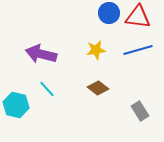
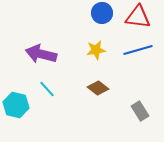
blue circle: moved 7 px left
